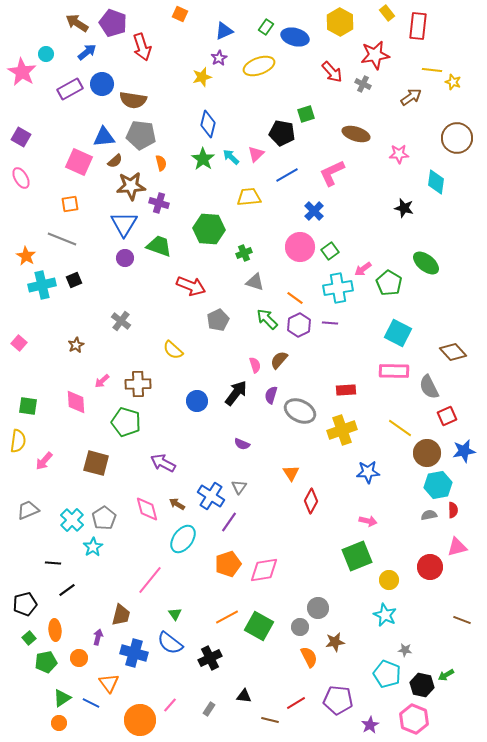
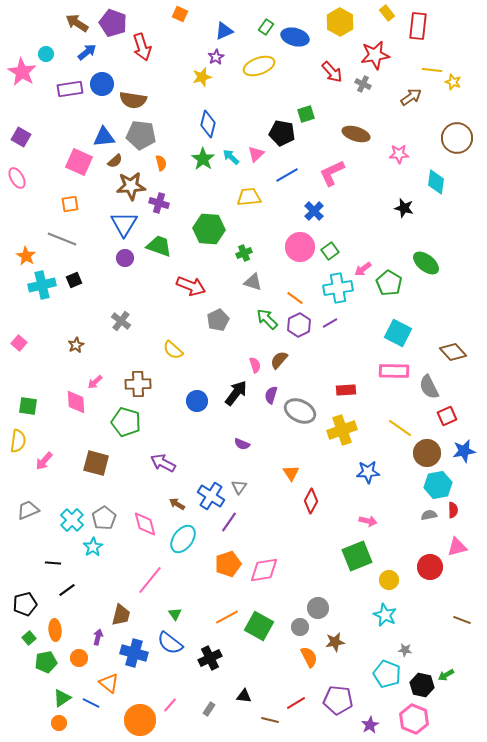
purple star at (219, 58): moved 3 px left, 1 px up
purple rectangle at (70, 89): rotated 20 degrees clockwise
pink ellipse at (21, 178): moved 4 px left
gray triangle at (255, 282): moved 2 px left
purple line at (330, 323): rotated 35 degrees counterclockwise
pink arrow at (102, 381): moved 7 px left, 1 px down
pink diamond at (147, 509): moved 2 px left, 15 px down
orange triangle at (109, 683): rotated 15 degrees counterclockwise
